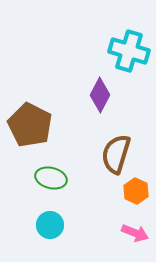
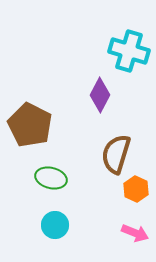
orange hexagon: moved 2 px up
cyan circle: moved 5 px right
